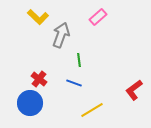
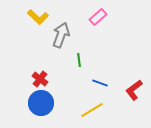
red cross: moved 1 px right
blue line: moved 26 px right
blue circle: moved 11 px right
